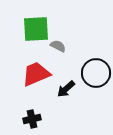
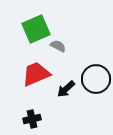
green square: rotated 20 degrees counterclockwise
black circle: moved 6 px down
